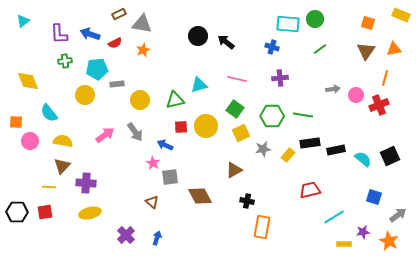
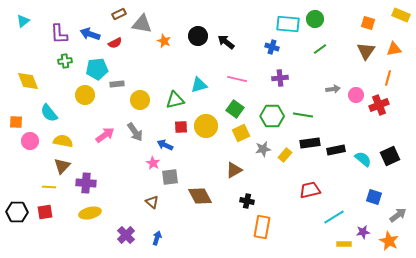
orange star at (143, 50): moved 21 px right, 9 px up; rotated 24 degrees counterclockwise
orange line at (385, 78): moved 3 px right
yellow rectangle at (288, 155): moved 3 px left
